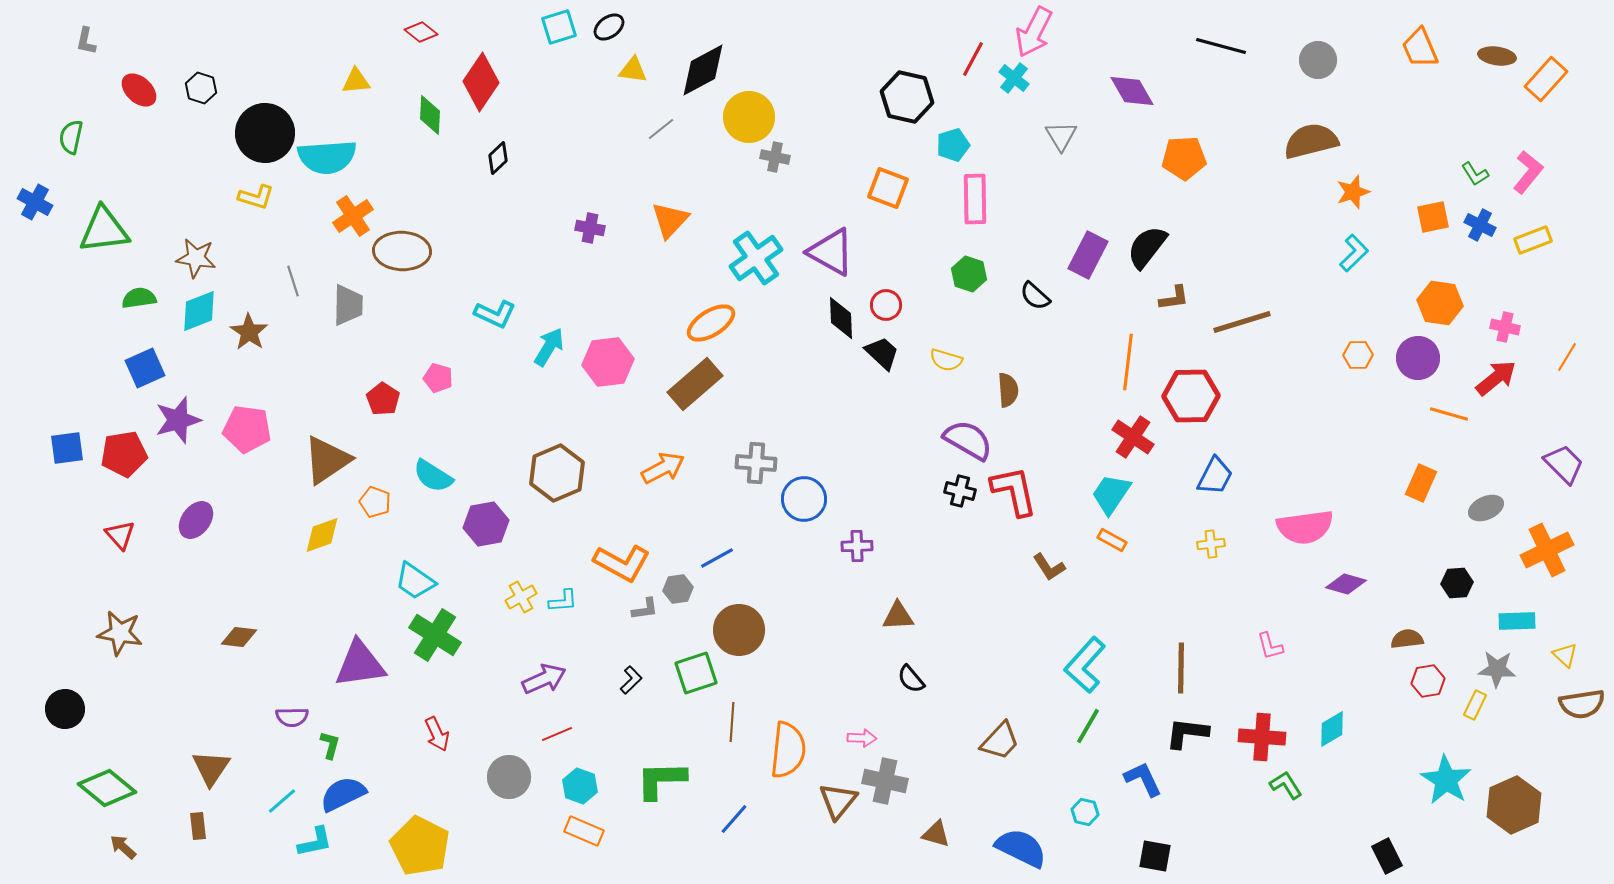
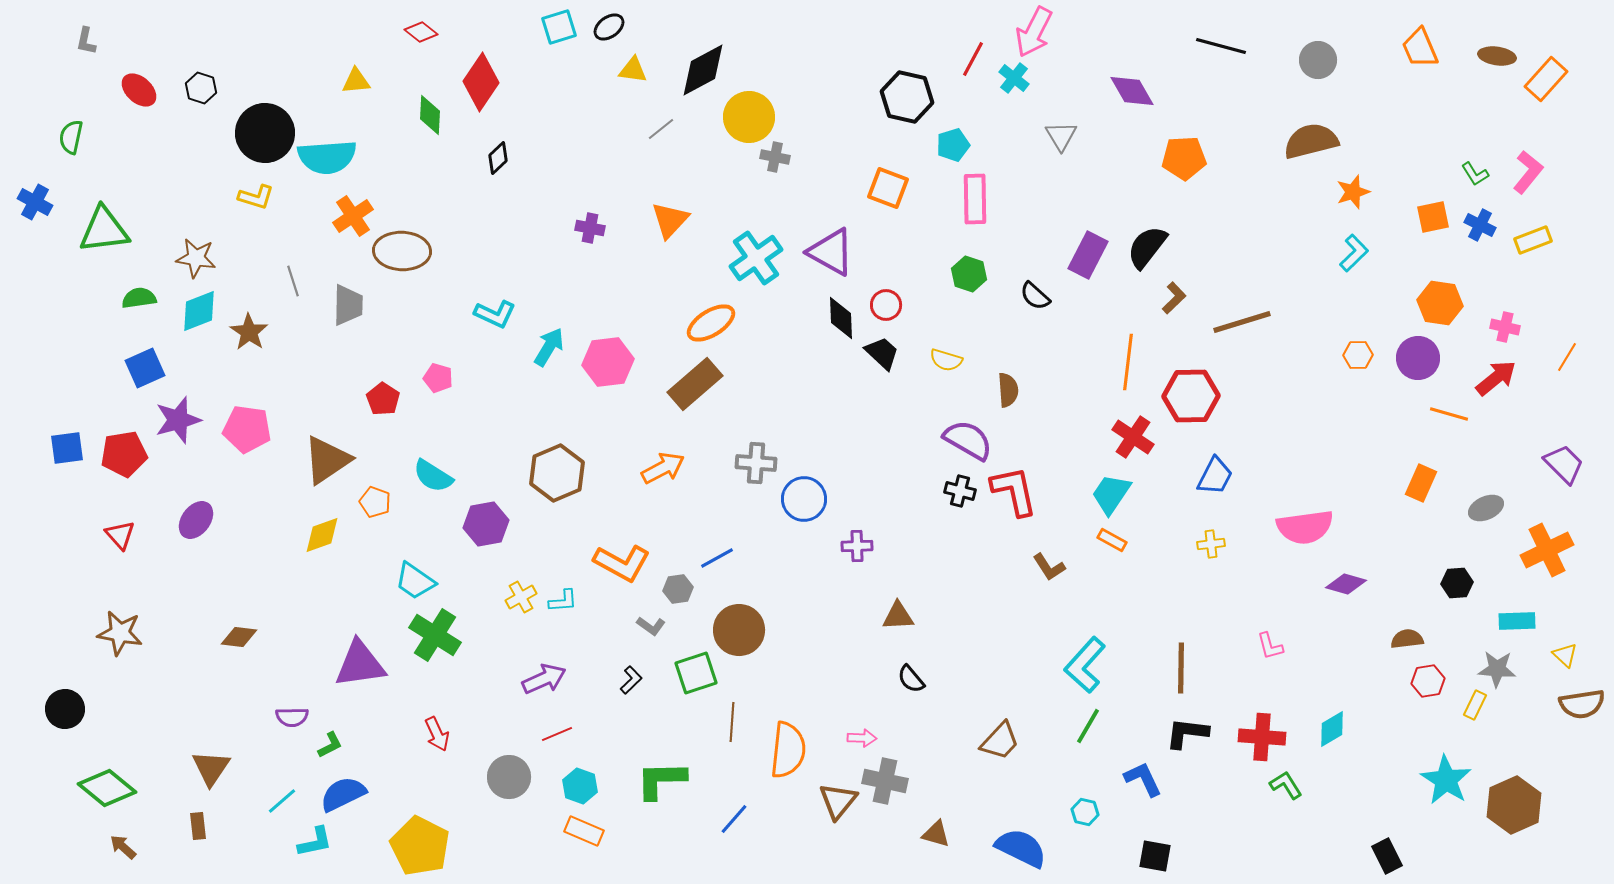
brown L-shape at (1174, 298): rotated 36 degrees counterclockwise
gray L-shape at (645, 609): moved 6 px right, 17 px down; rotated 44 degrees clockwise
green L-shape at (330, 745): rotated 48 degrees clockwise
